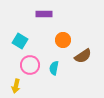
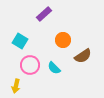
purple rectangle: rotated 42 degrees counterclockwise
cyan semicircle: rotated 56 degrees counterclockwise
